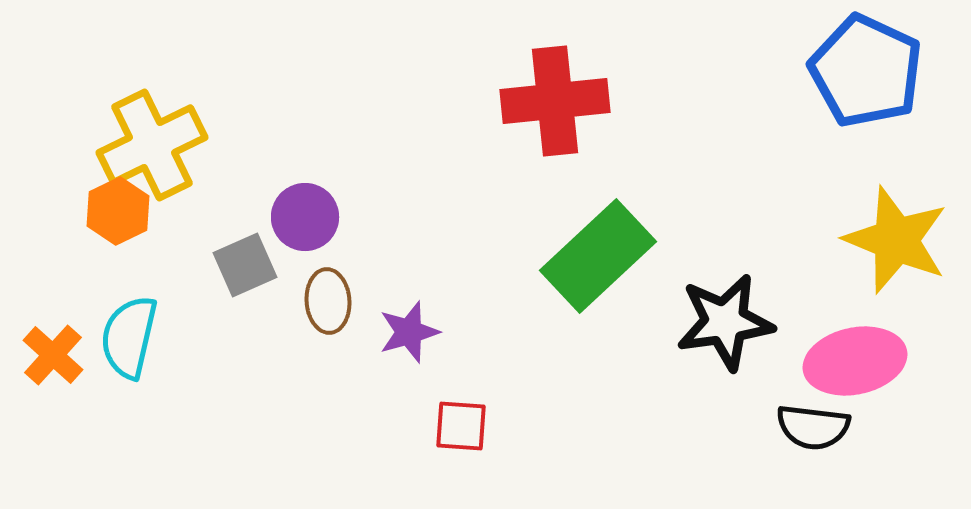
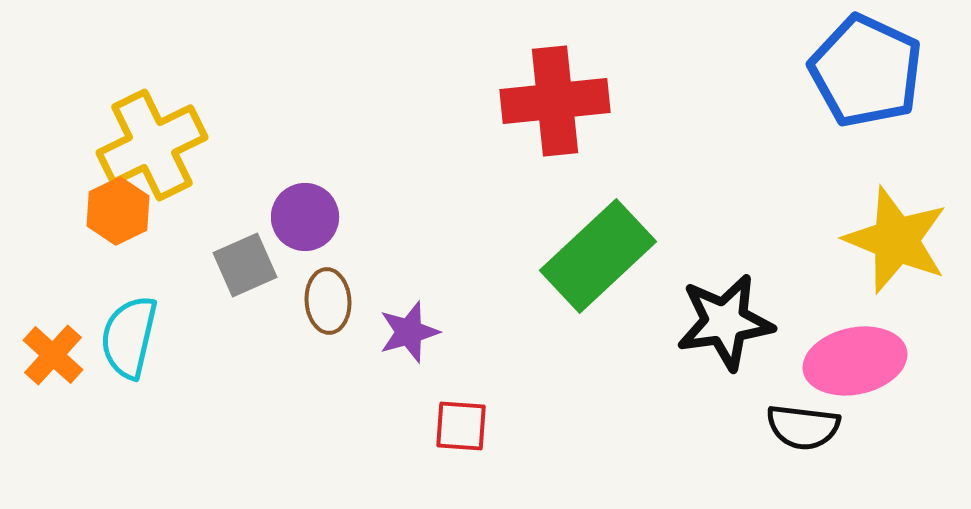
black semicircle: moved 10 px left
